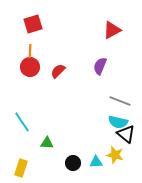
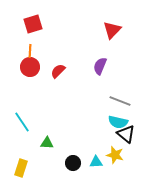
red triangle: rotated 18 degrees counterclockwise
